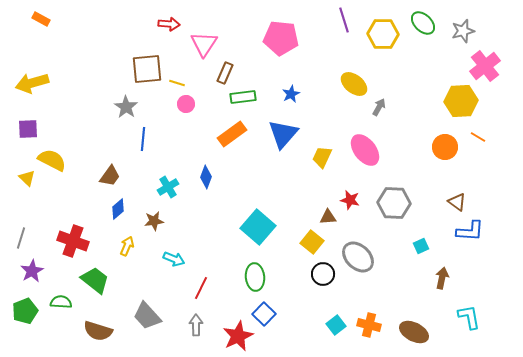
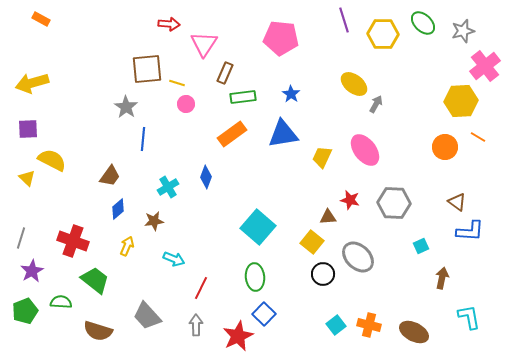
blue star at (291, 94): rotated 12 degrees counterclockwise
gray arrow at (379, 107): moved 3 px left, 3 px up
blue triangle at (283, 134): rotated 40 degrees clockwise
